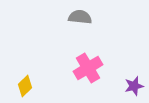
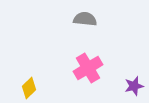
gray semicircle: moved 5 px right, 2 px down
yellow diamond: moved 4 px right, 2 px down
